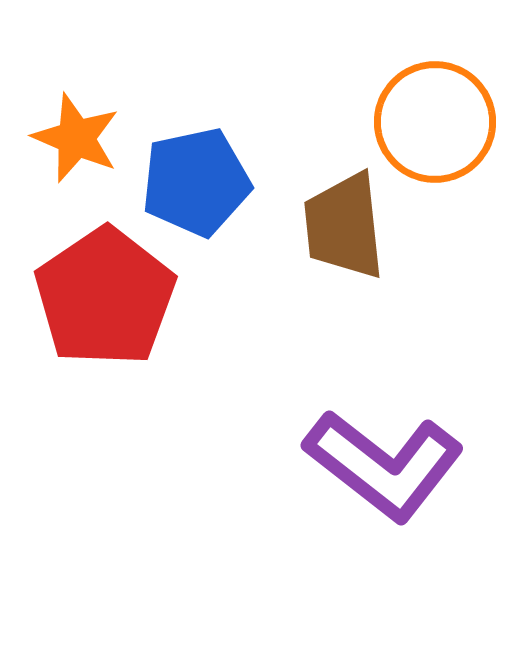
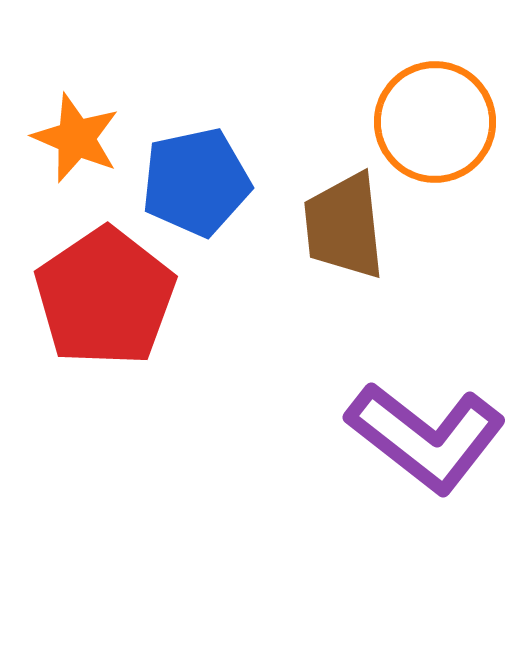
purple L-shape: moved 42 px right, 28 px up
